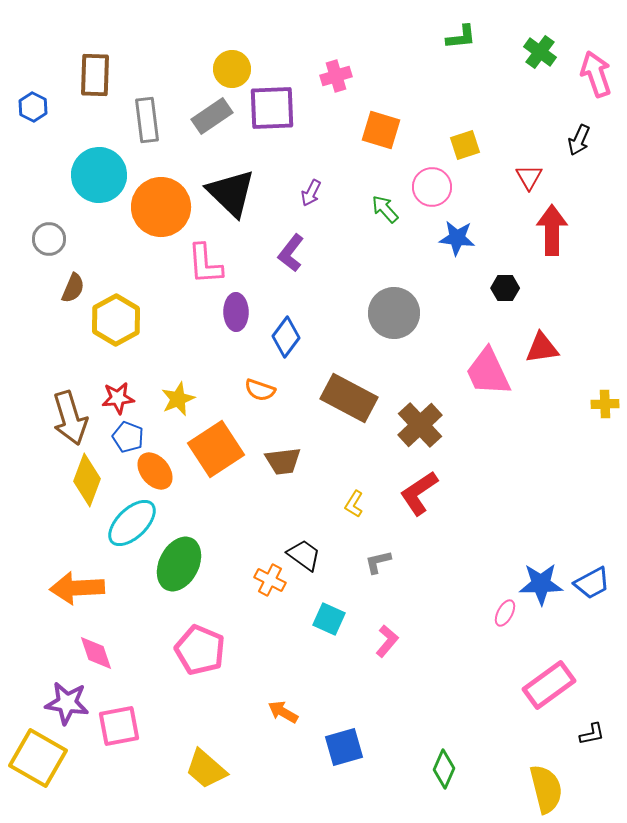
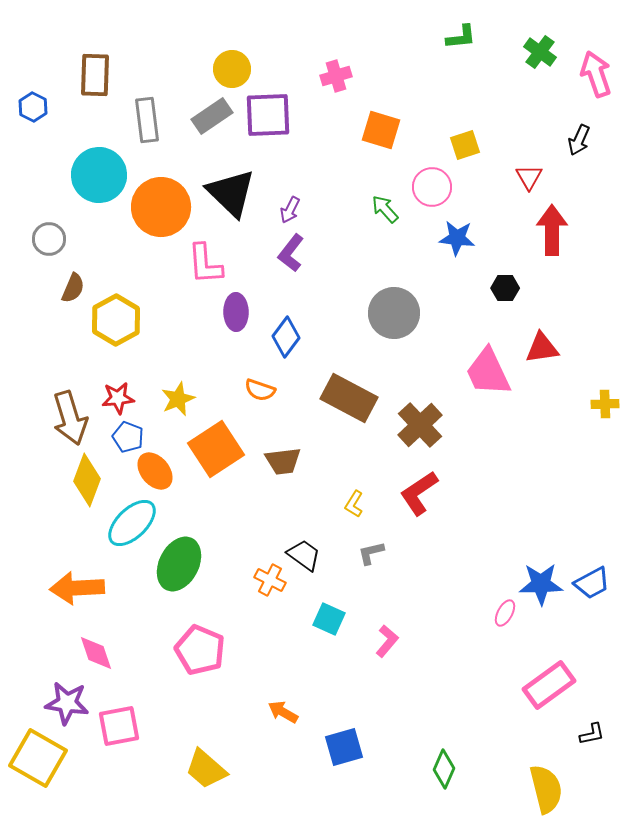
purple square at (272, 108): moved 4 px left, 7 px down
purple arrow at (311, 193): moved 21 px left, 17 px down
gray L-shape at (378, 562): moved 7 px left, 9 px up
